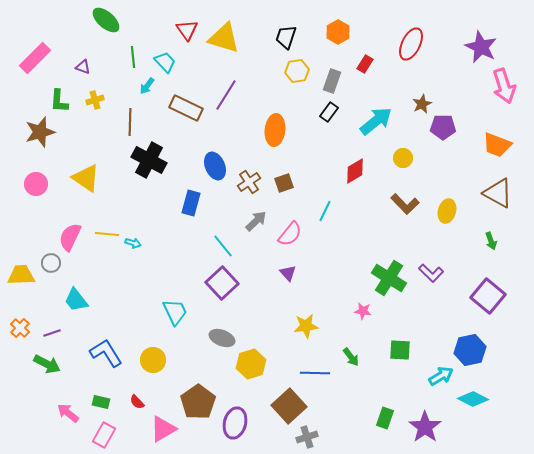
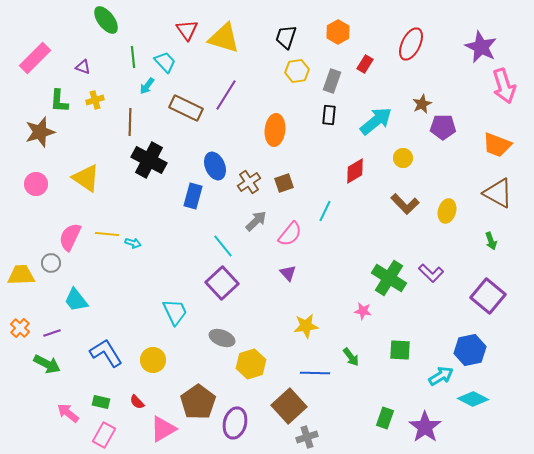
green ellipse at (106, 20): rotated 12 degrees clockwise
black rectangle at (329, 112): moved 3 px down; rotated 30 degrees counterclockwise
blue rectangle at (191, 203): moved 2 px right, 7 px up
